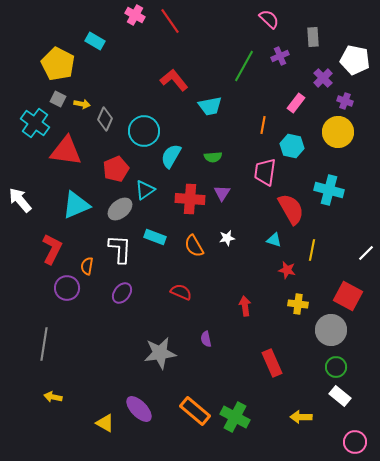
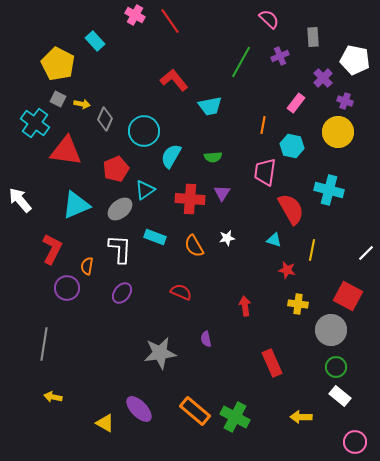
cyan rectangle at (95, 41): rotated 18 degrees clockwise
green line at (244, 66): moved 3 px left, 4 px up
